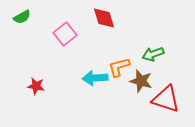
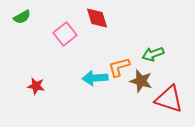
red diamond: moved 7 px left
red triangle: moved 3 px right
